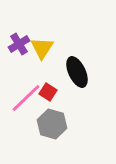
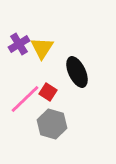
pink line: moved 1 px left, 1 px down
